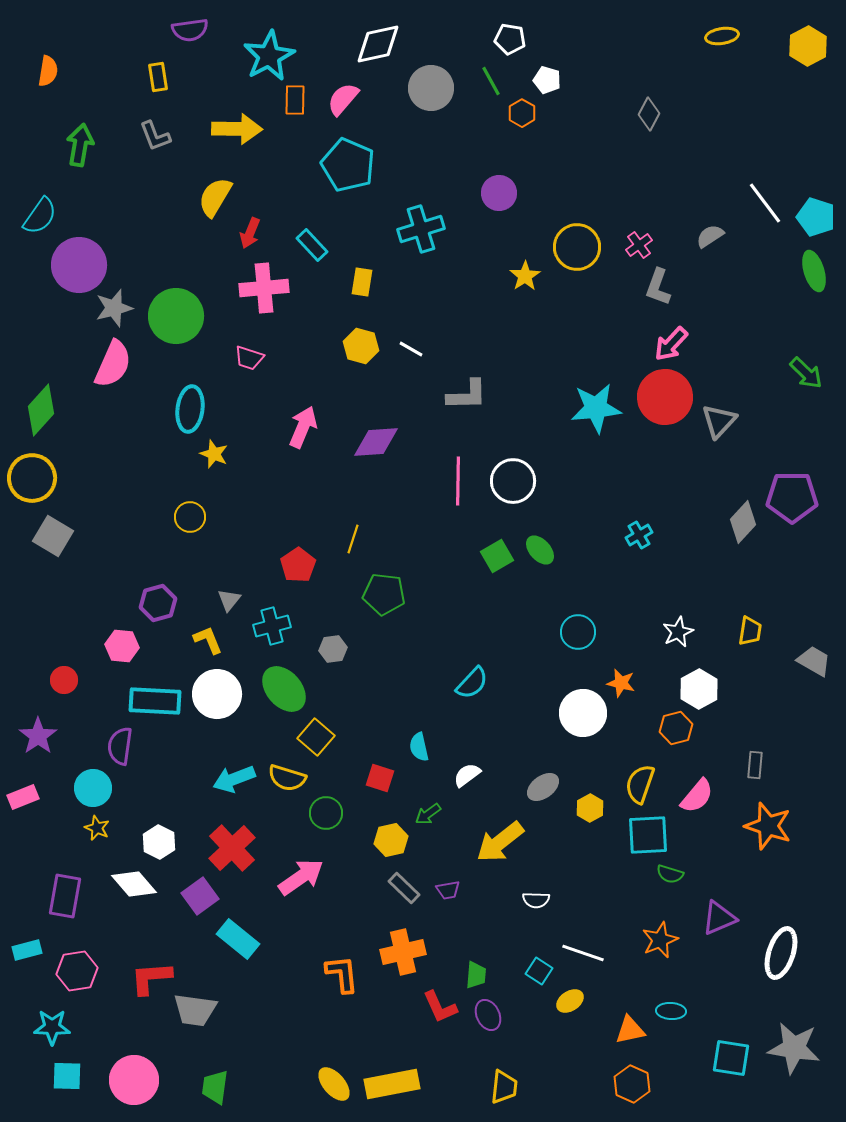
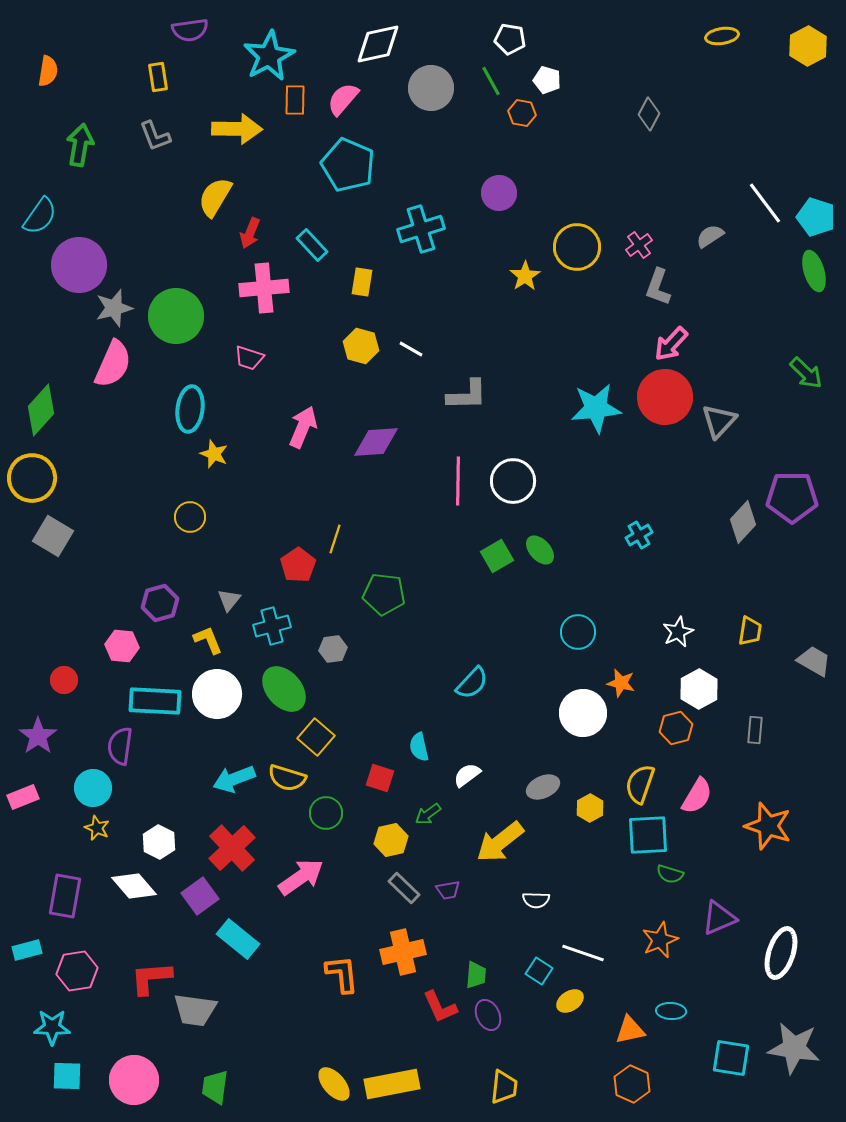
orange hexagon at (522, 113): rotated 20 degrees counterclockwise
yellow line at (353, 539): moved 18 px left
purple hexagon at (158, 603): moved 2 px right
gray rectangle at (755, 765): moved 35 px up
gray ellipse at (543, 787): rotated 12 degrees clockwise
pink semicircle at (697, 796): rotated 9 degrees counterclockwise
white diamond at (134, 884): moved 2 px down
